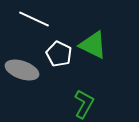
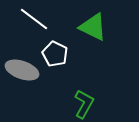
white line: rotated 12 degrees clockwise
green triangle: moved 18 px up
white pentagon: moved 4 px left
